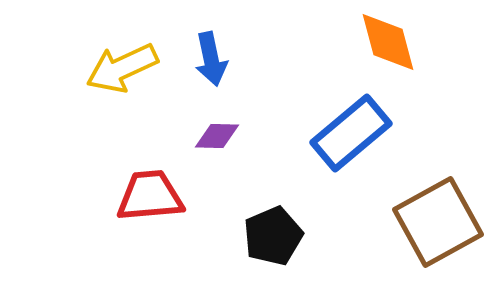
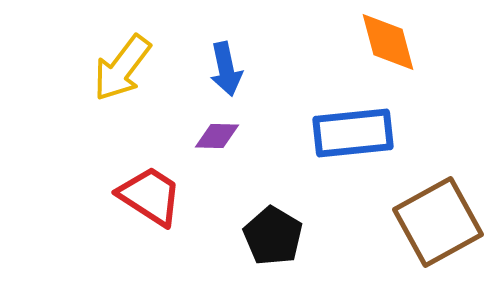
blue arrow: moved 15 px right, 10 px down
yellow arrow: rotated 28 degrees counterclockwise
blue rectangle: moved 2 px right; rotated 34 degrees clockwise
red trapezoid: rotated 38 degrees clockwise
black pentagon: rotated 18 degrees counterclockwise
